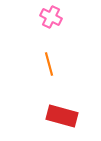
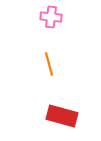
pink cross: rotated 20 degrees counterclockwise
